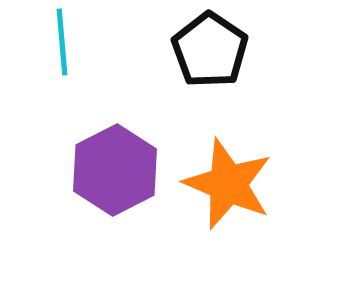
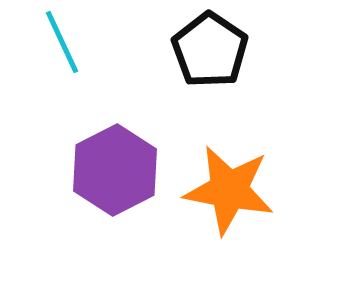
cyan line: rotated 20 degrees counterclockwise
orange star: moved 1 px right, 6 px down; rotated 12 degrees counterclockwise
